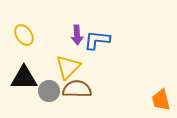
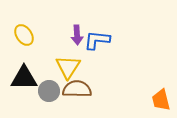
yellow triangle: rotated 12 degrees counterclockwise
